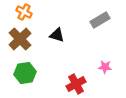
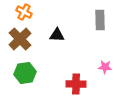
gray rectangle: rotated 60 degrees counterclockwise
black triangle: rotated 14 degrees counterclockwise
red cross: rotated 30 degrees clockwise
